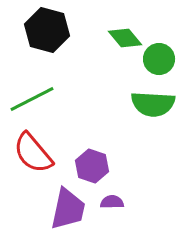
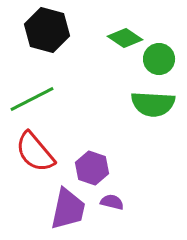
green diamond: rotated 16 degrees counterclockwise
red semicircle: moved 2 px right, 1 px up
purple hexagon: moved 2 px down
purple semicircle: rotated 15 degrees clockwise
